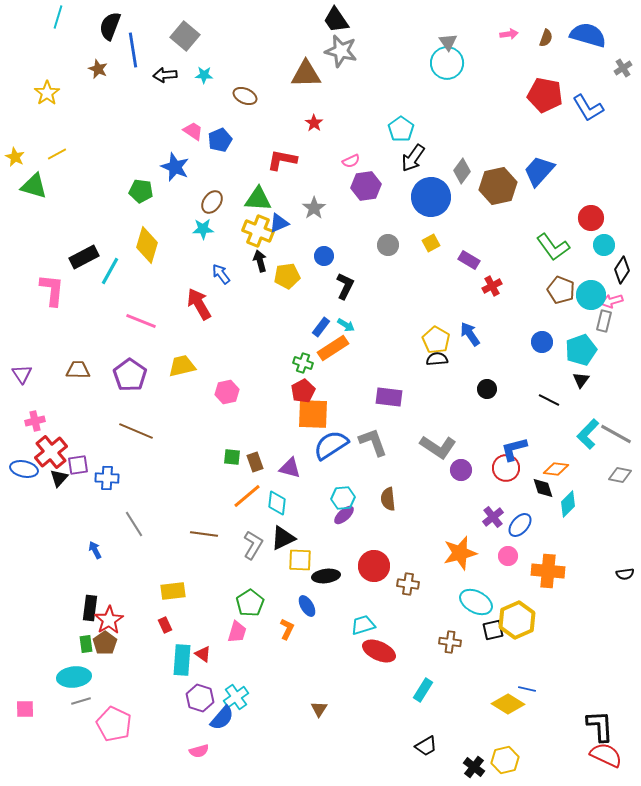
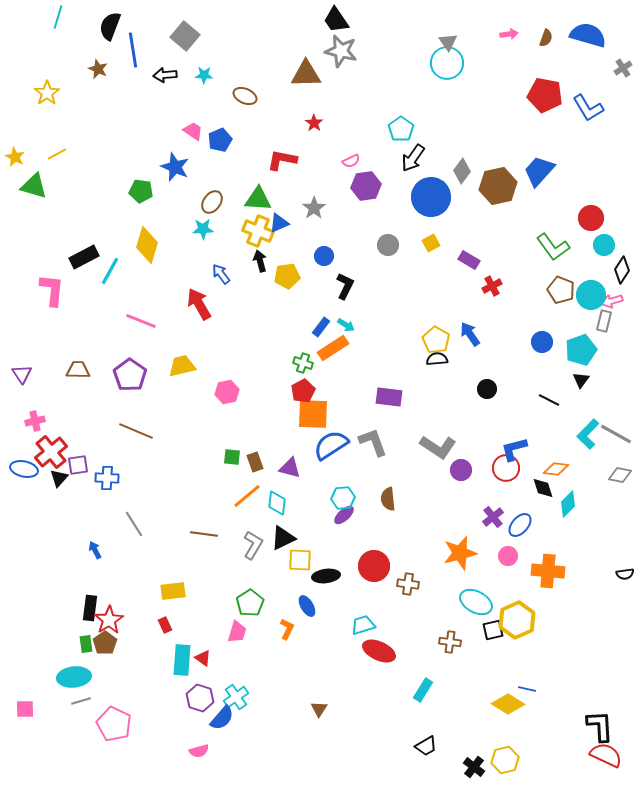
red triangle at (203, 654): moved 4 px down
